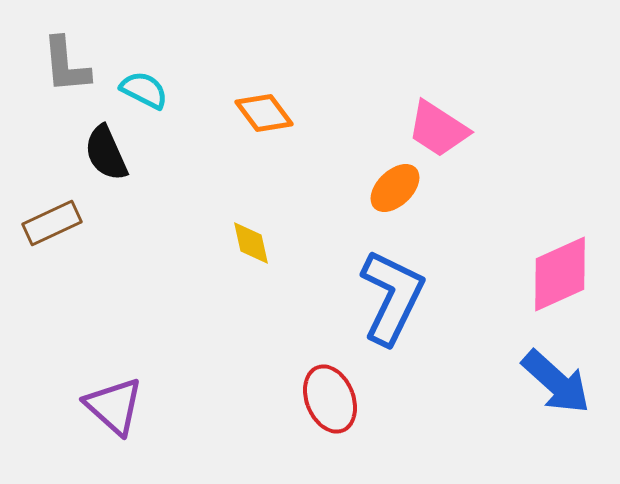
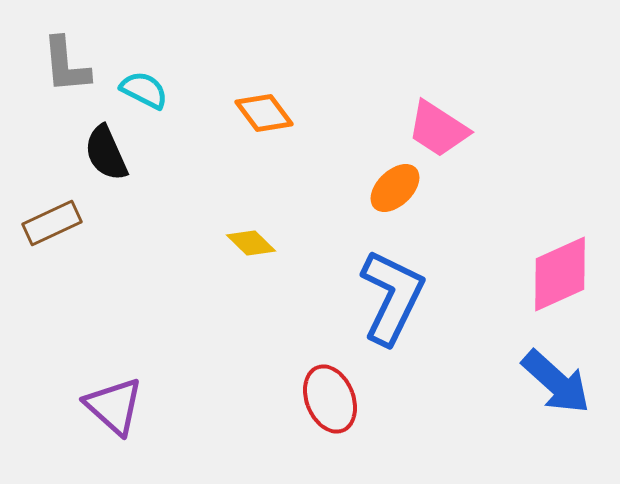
yellow diamond: rotated 33 degrees counterclockwise
